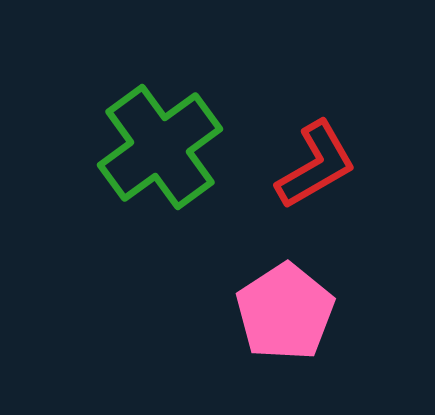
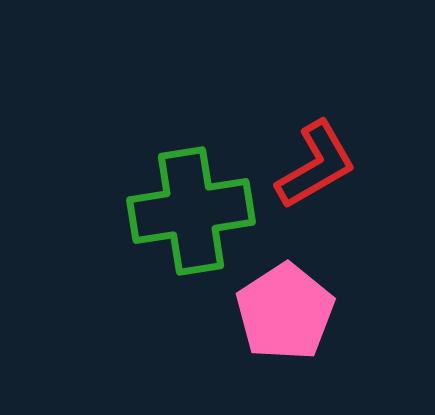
green cross: moved 31 px right, 64 px down; rotated 27 degrees clockwise
